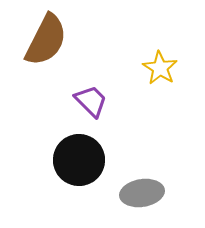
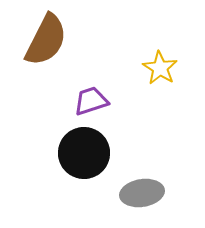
purple trapezoid: rotated 63 degrees counterclockwise
black circle: moved 5 px right, 7 px up
